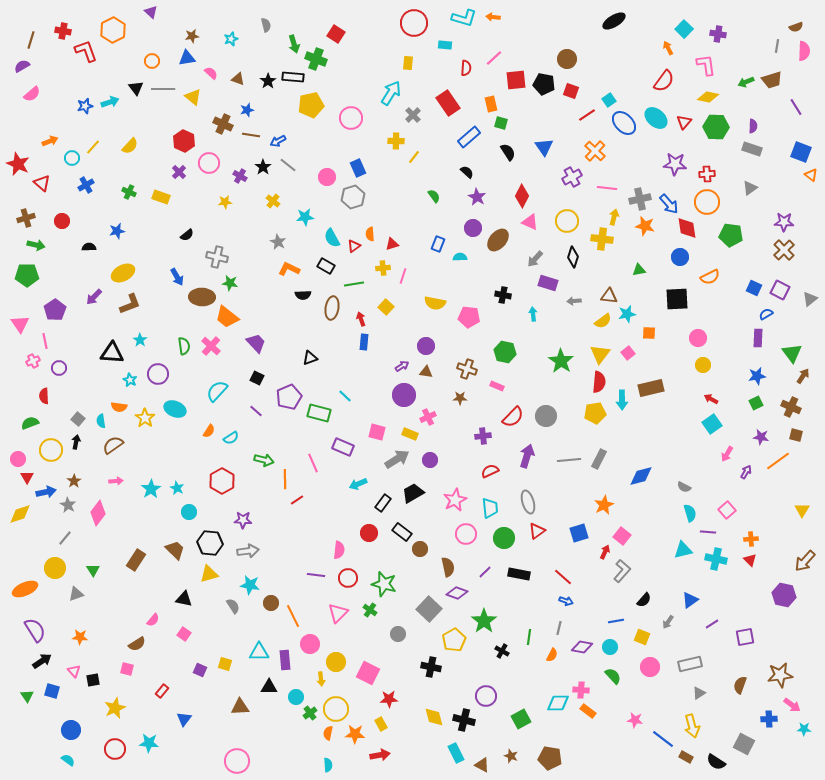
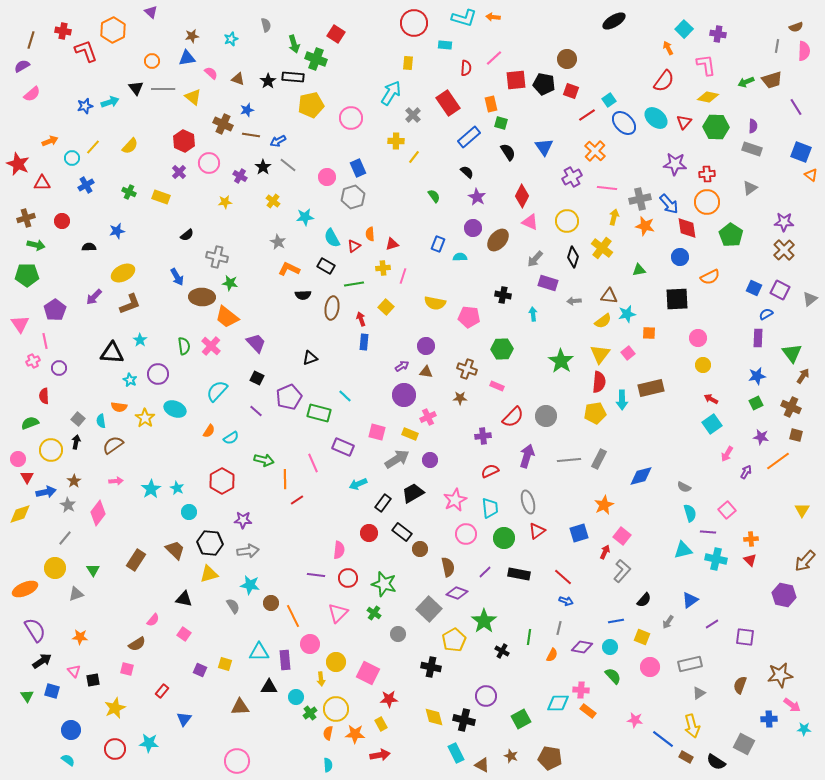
red triangle at (42, 183): rotated 42 degrees counterclockwise
green pentagon at (731, 235): rotated 25 degrees clockwise
yellow cross at (602, 239): moved 9 px down; rotated 30 degrees clockwise
green hexagon at (505, 352): moved 3 px left, 3 px up; rotated 15 degrees counterclockwise
green cross at (370, 610): moved 4 px right, 3 px down
purple square at (745, 637): rotated 18 degrees clockwise
